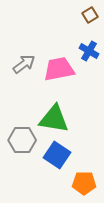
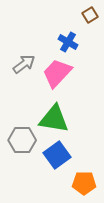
blue cross: moved 21 px left, 9 px up
pink trapezoid: moved 2 px left, 4 px down; rotated 36 degrees counterclockwise
blue square: rotated 20 degrees clockwise
